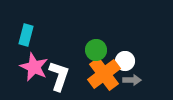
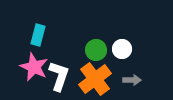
cyan rectangle: moved 12 px right
white circle: moved 3 px left, 12 px up
orange cross: moved 9 px left, 5 px down
